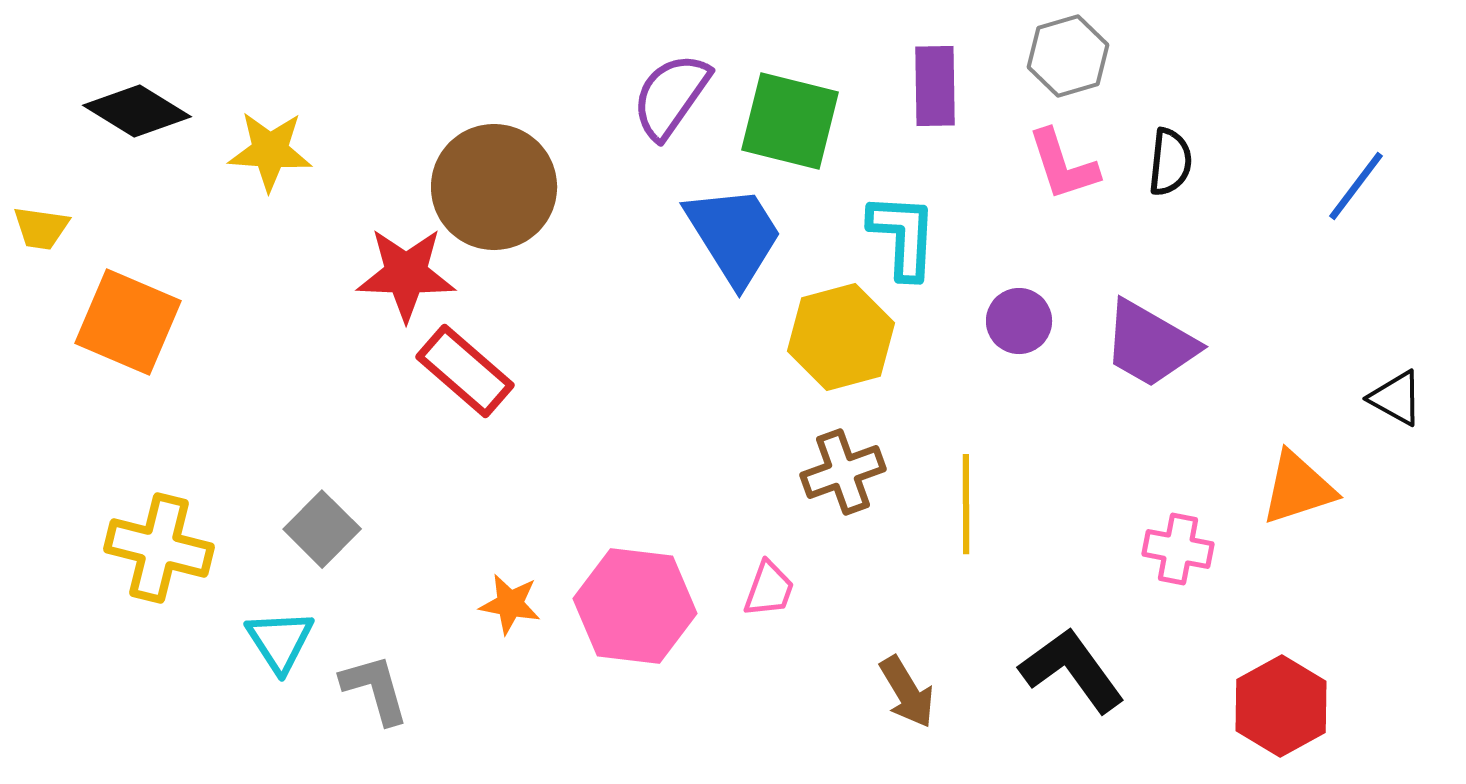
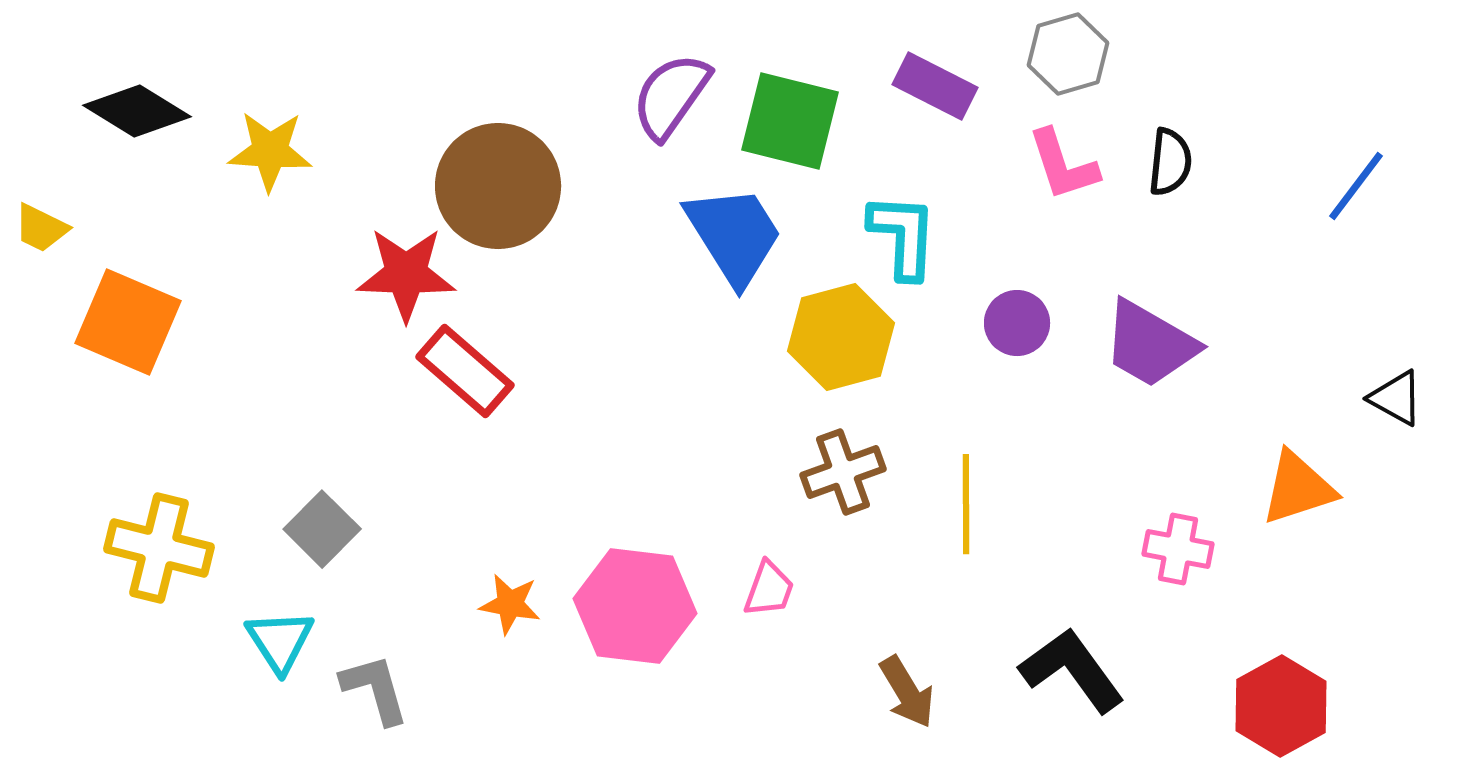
gray hexagon: moved 2 px up
purple rectangle: rotated 62 degrees counterclockwise
brown circle: moved 4 px right, 1 px up
yellow trapezoid: rotated 18 degrees clockwise
purple circle: moved 2 px left, 2 px down
